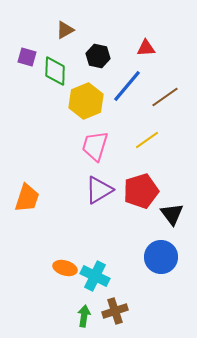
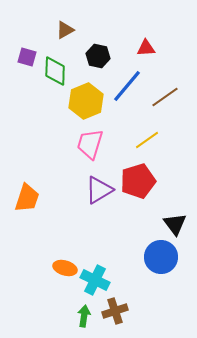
pink trapezoid: moved 5 px left, 2 px up
red pentagon: moved 3 px left, 10 px up
black triangle: moved 3 px right, 10 px down
cyan cross: moved 4 px down
